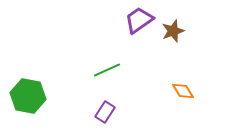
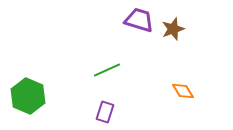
purple trapezoid: rotated 52 degrees clockwise
brown star: moved 2 px up
green hexagon: rotated 12 degrees clockwise
purple rectangle: rotated 15 degrees counterclockwise
